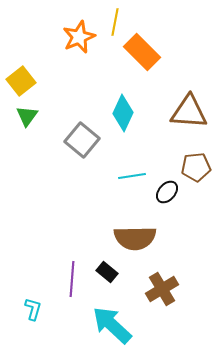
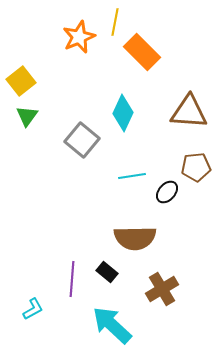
cyan L-shape: rotated 45 degrees clockwise
